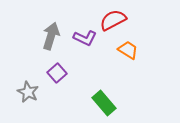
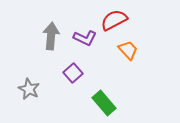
red semicircle: moved 1 px right
gray arrow: rotated 12 degrees counterclockwise
orange trapezoid: rotated 15 degrees clockwise
purple square: moved 16 px right
gray star: moved 1 px right, 3 px up
